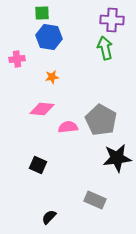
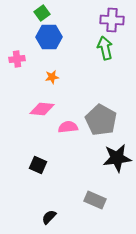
green square: rotated 35 degrees counterclockwise
blue hexagon: rotated 10 degrees counterclockwise
